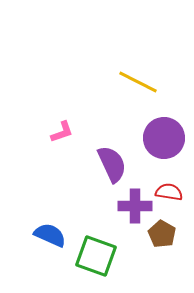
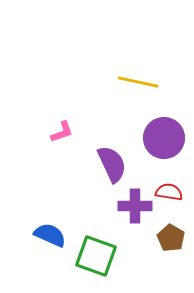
yellow line: rotated 15 degrees counterclockwise
brown pentagon: moved 9 px right, 4 px down
